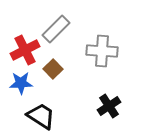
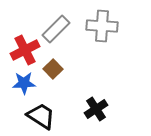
gray cross: moved 25 px up
blue star: moved 3 px right
black cross: moved 13 px left, 3 px down
